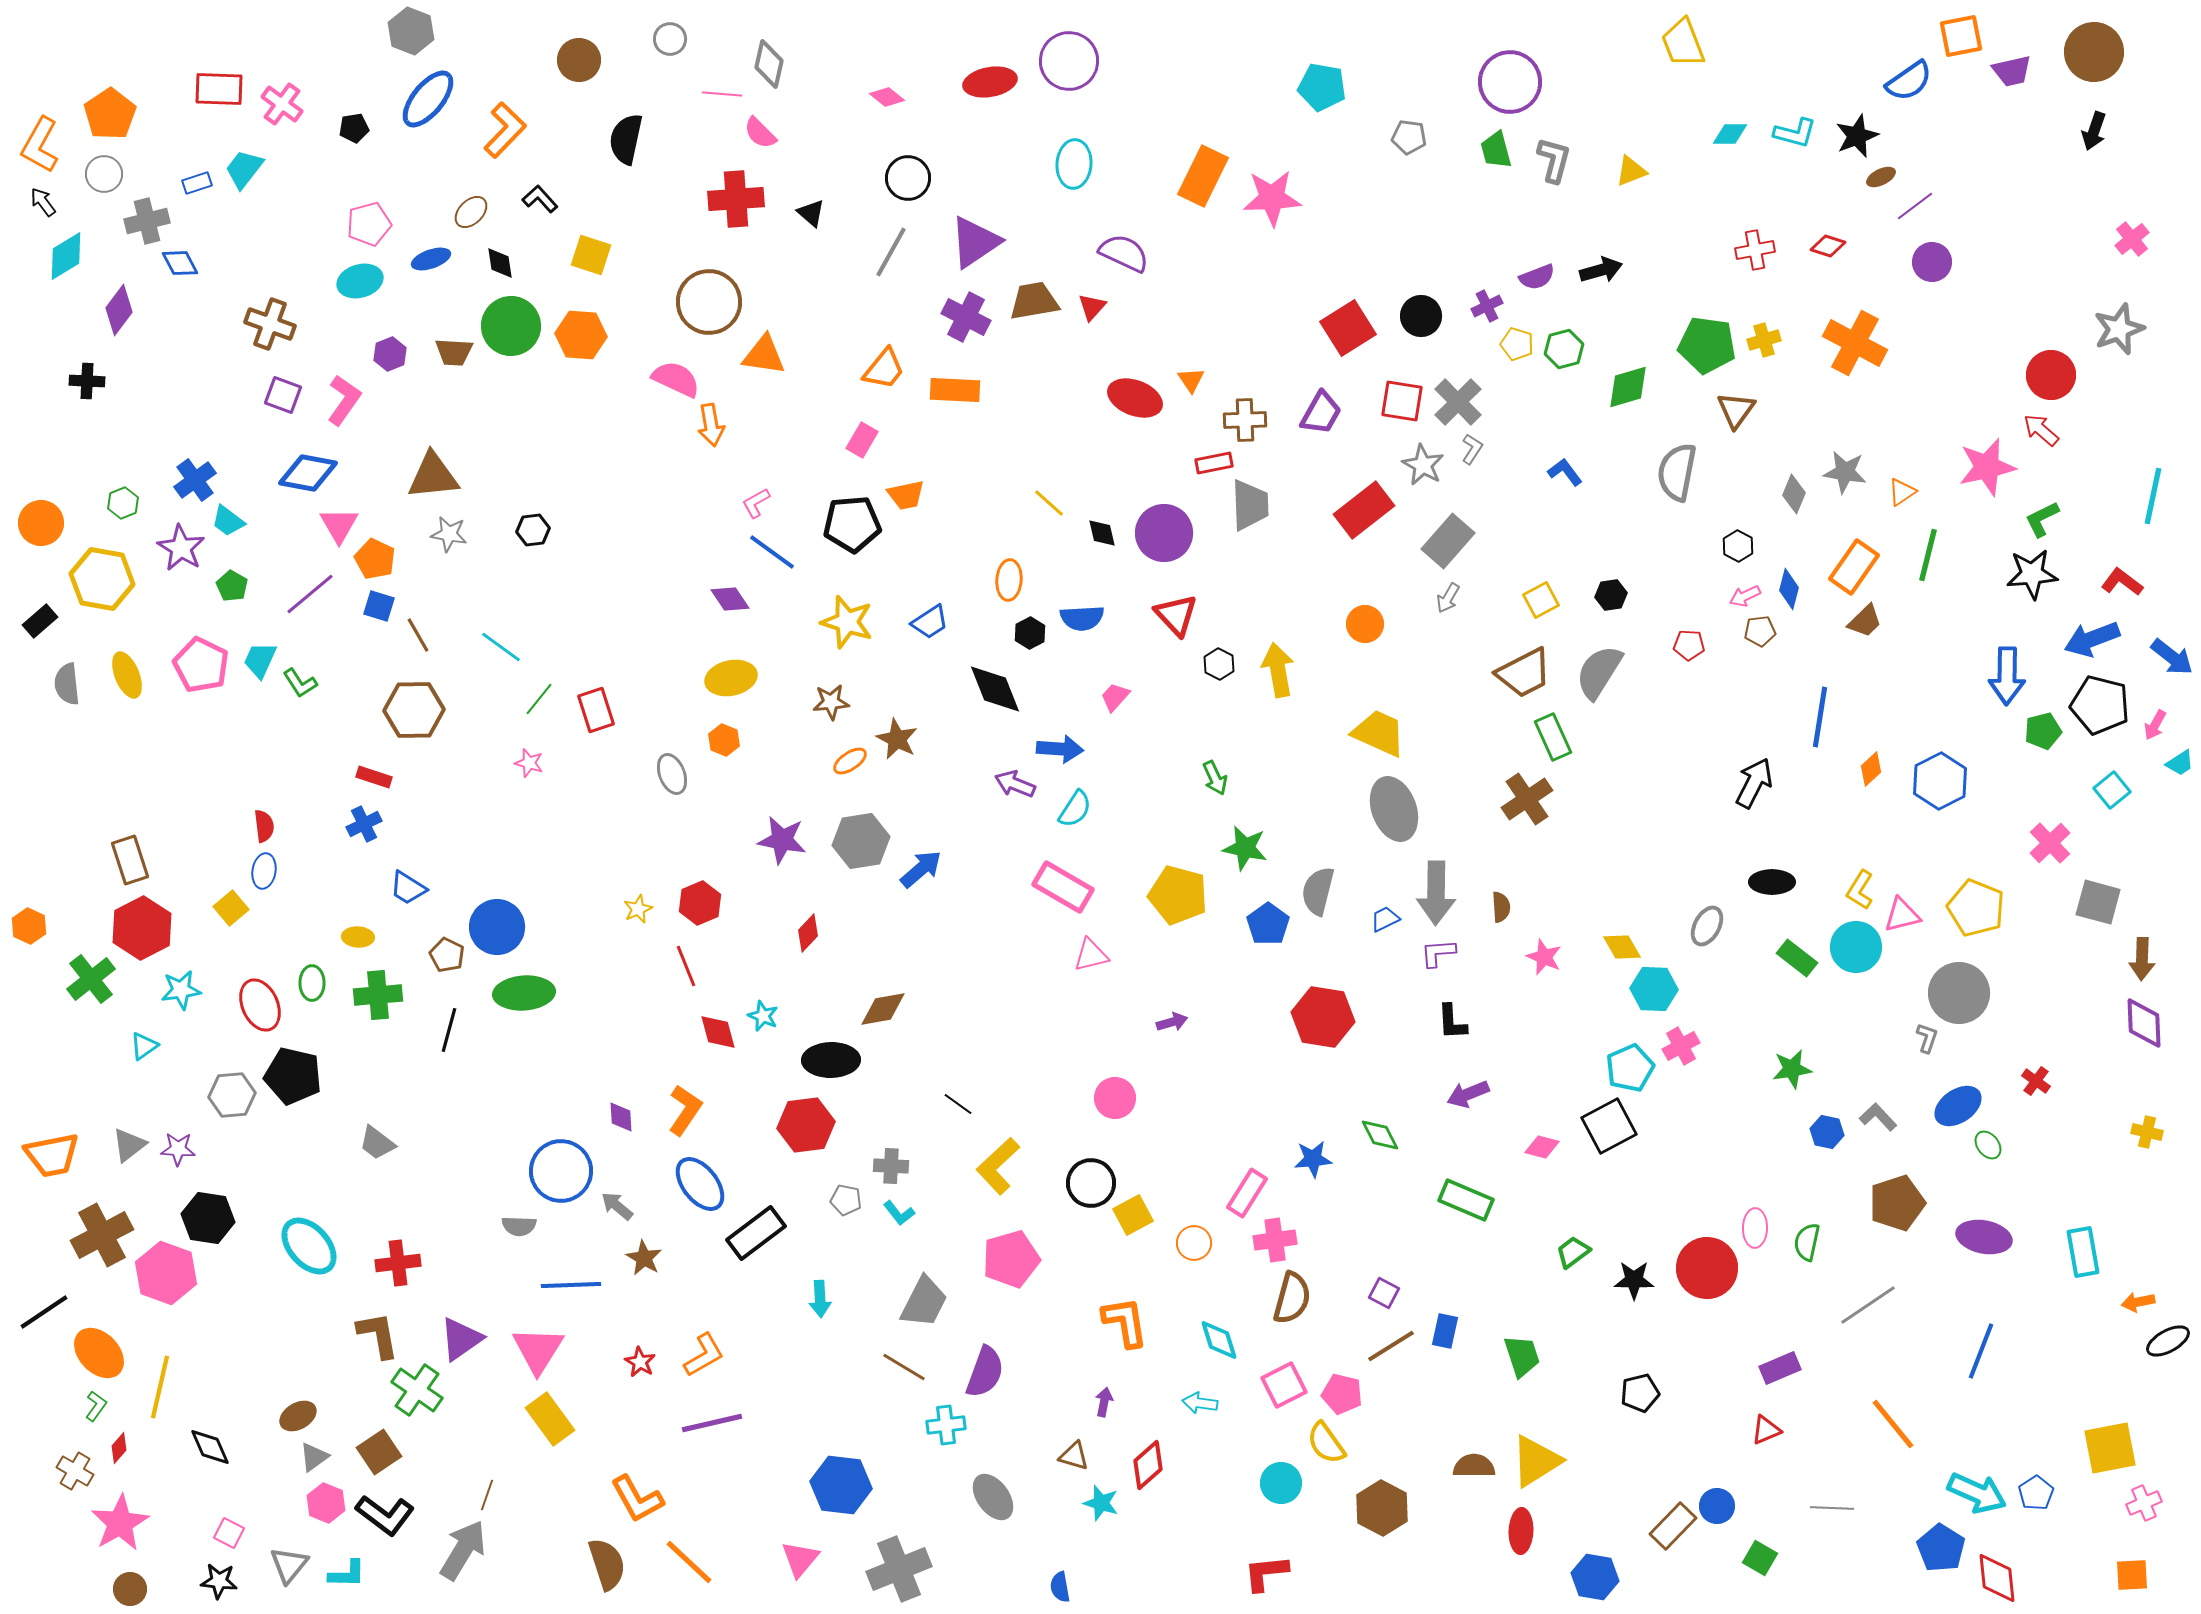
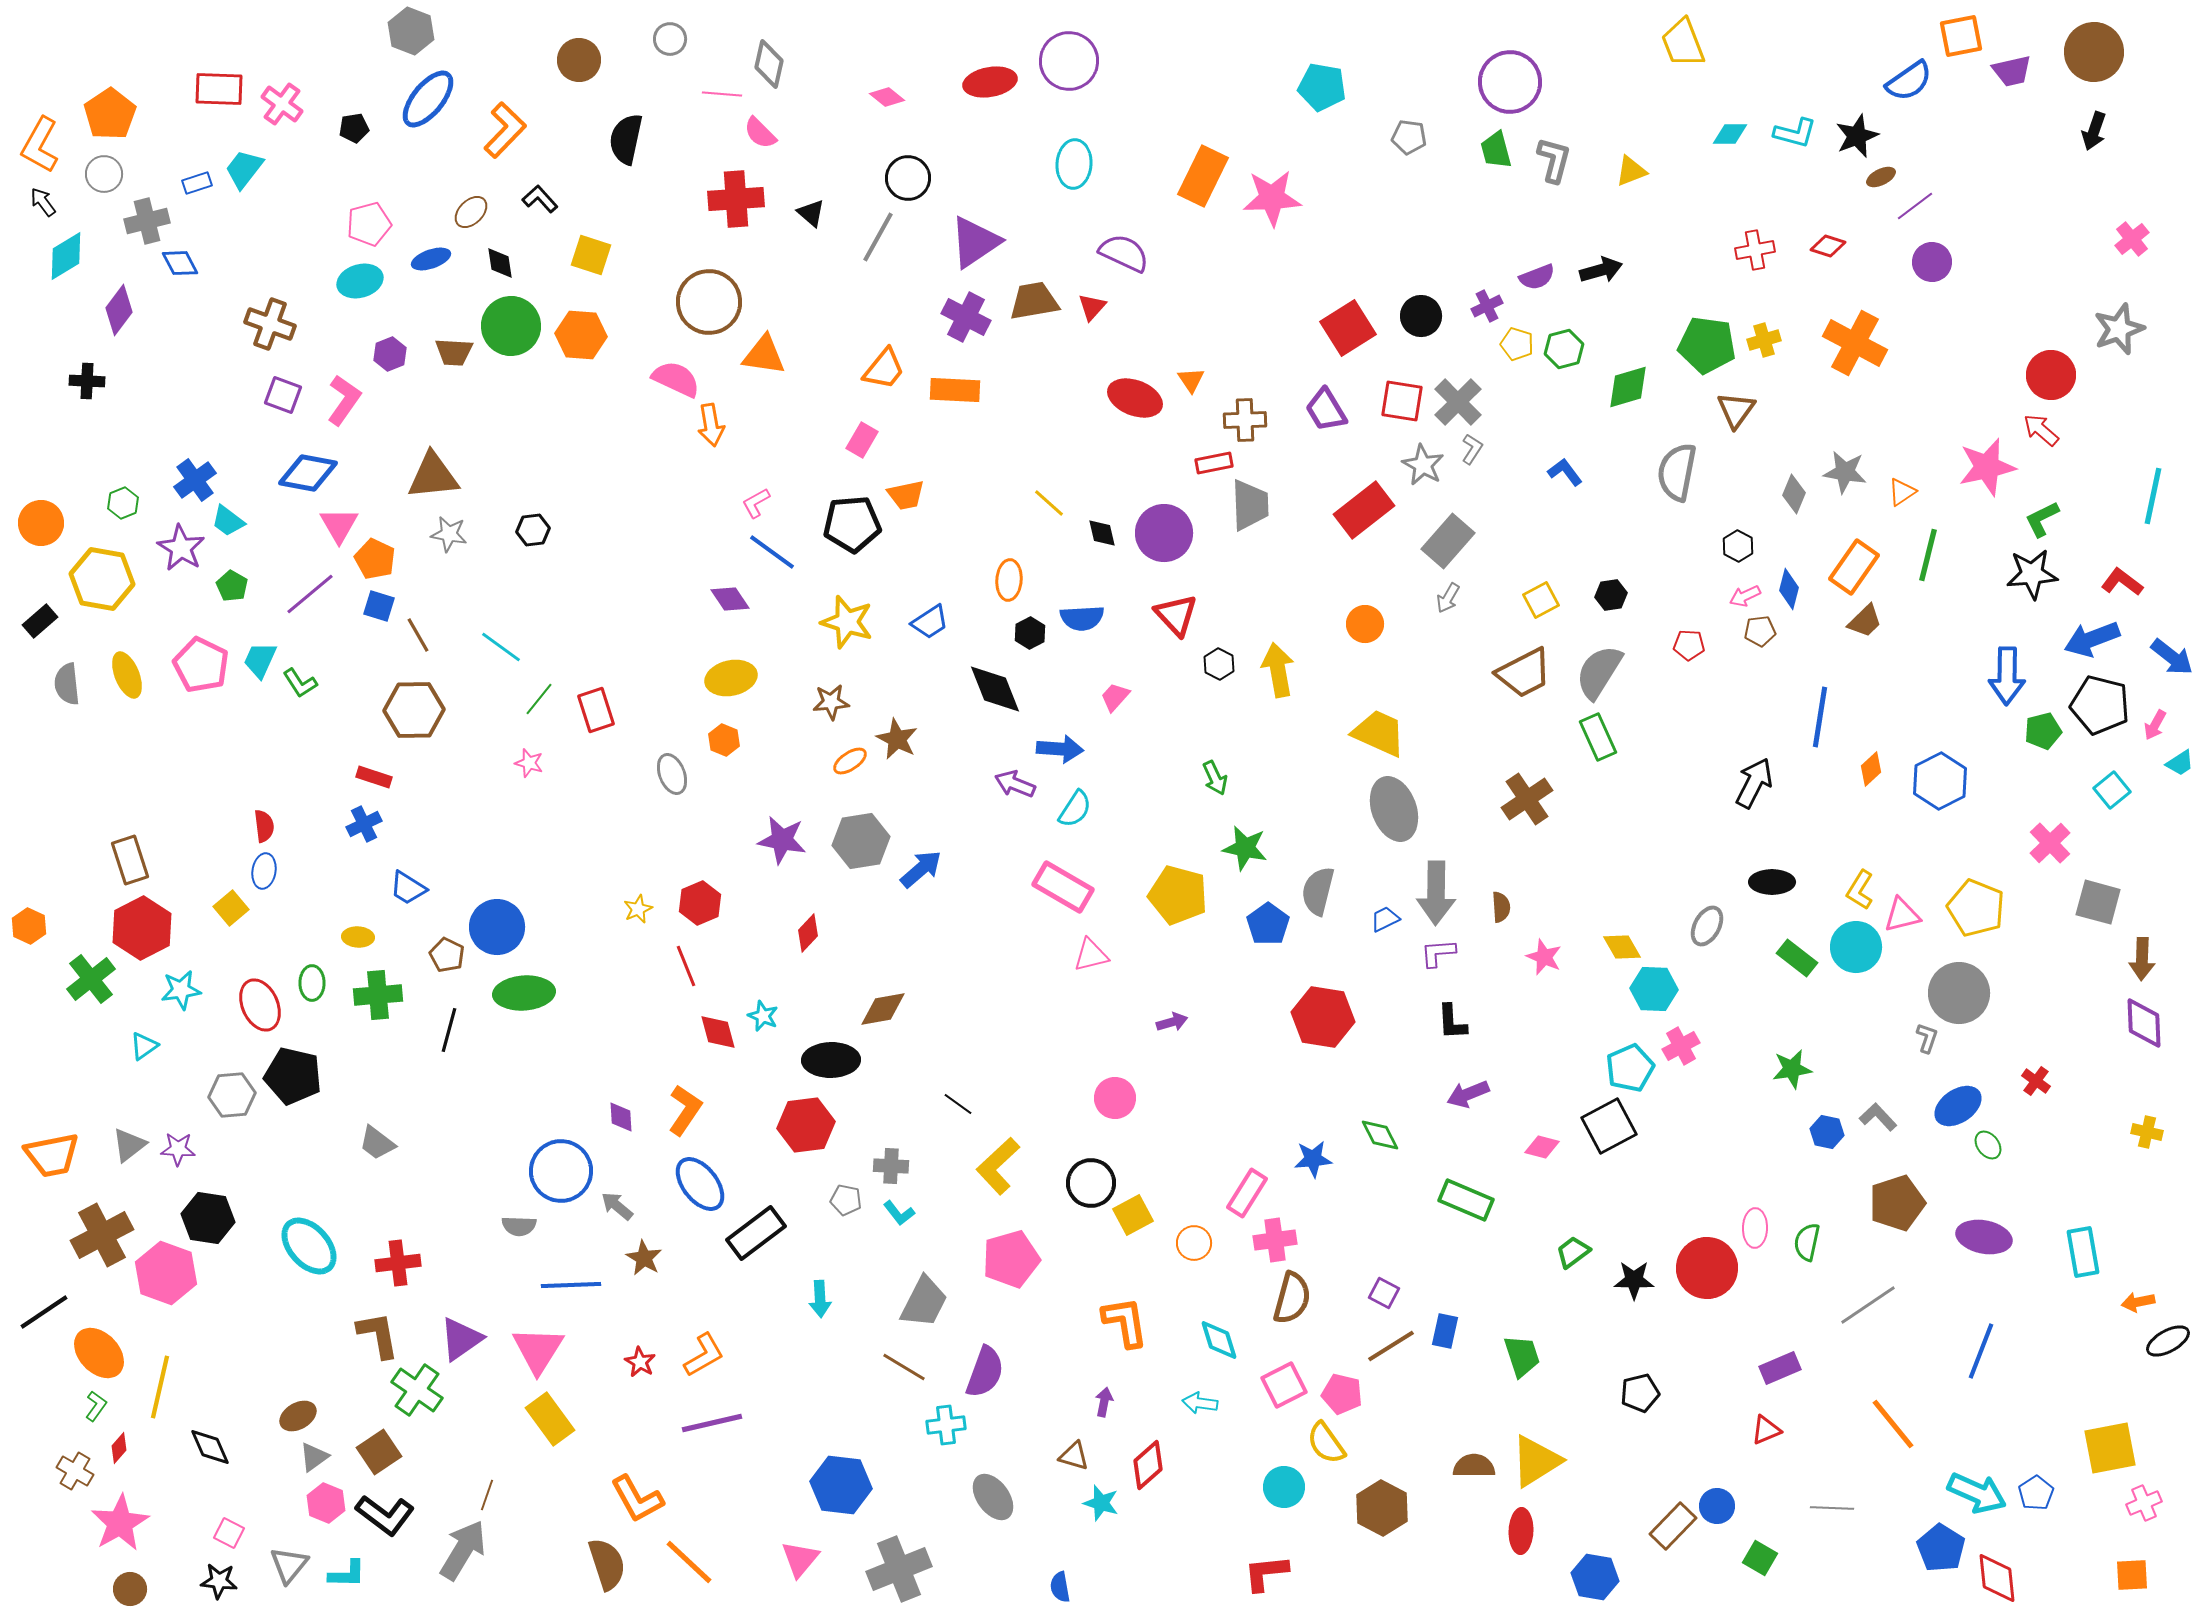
gray line at (891, 252): moved 13 px left, 15 px up
purple trapezoid at (1321, 413): moved 5 px right, 3 px up; rotated 120 degrees clockwise
green rectangle at (1553, 737): moved 45 px right
cyan circle at (1281, 1483): moved 3 px right, 4 px down
